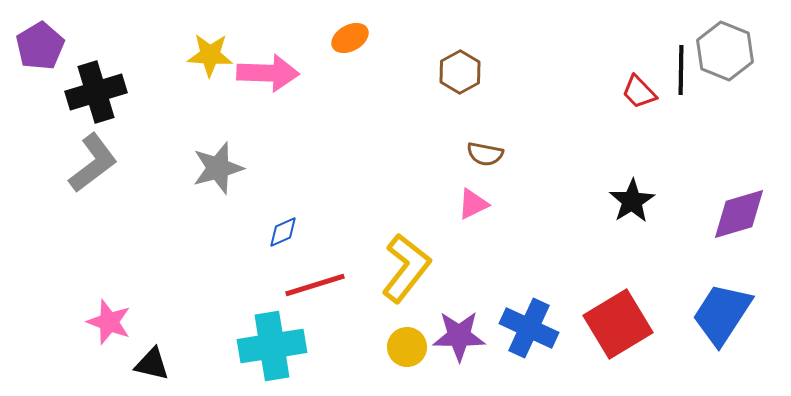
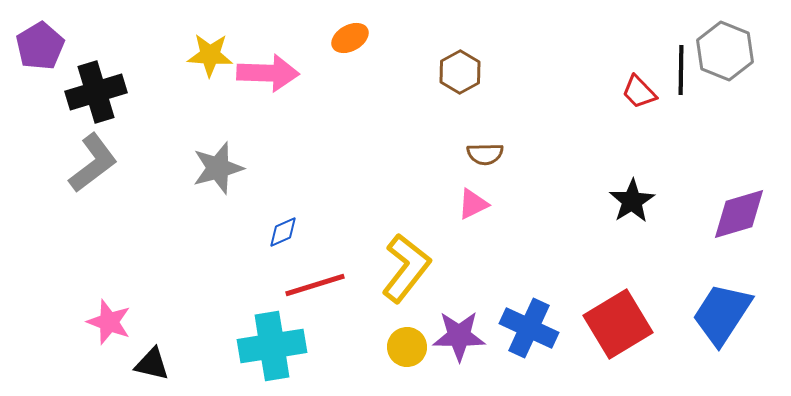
brown semicircle: rotated 12 degrees counterclockwise
